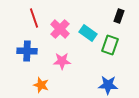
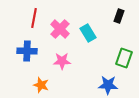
red line: rotated 30 degrees clockwise
cyan rectangle: rotated 24 degrees clockwise
green rectangle: moved 14 px right, 13 px down
